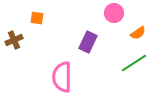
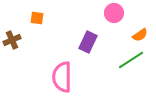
orange semicircle: moved 2 px right, 2 px down
brown cross: moved 2 px left
green line: moved 3 px left, 3 px up
